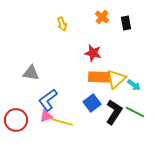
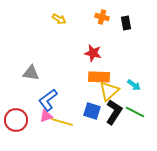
orange cross: rotated 24 degrees counterclockwise
yellow arrow: moved 3 px left, 5 px up; rotated 40 degrees counterclockwise
yellow triangle: moved 7 px left, 12 px down
blue square: moved 8 px down; rotated 36 degrees counterclockwise
